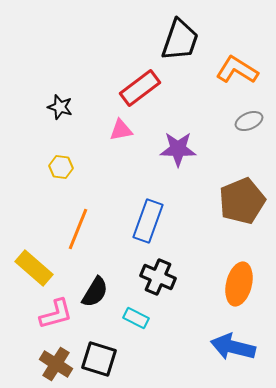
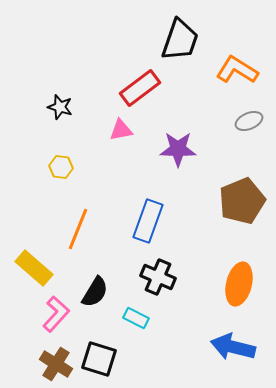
pink L-shape: rotated 33 degrees counterclockwise
